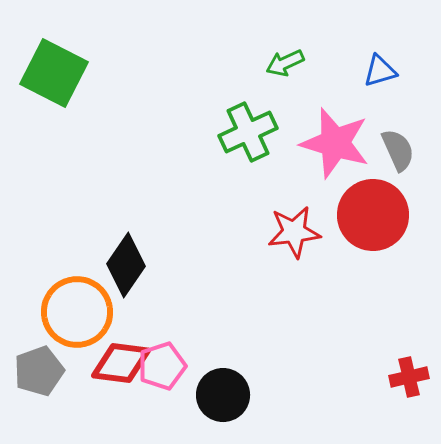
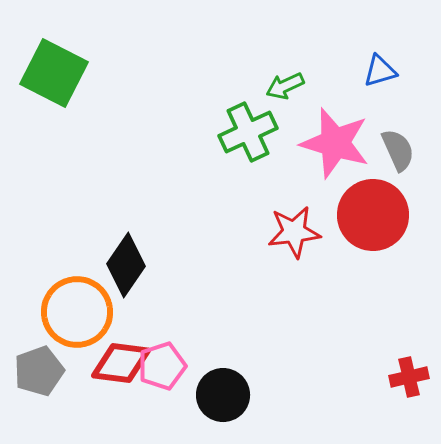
green arrow: moved 23 px down
